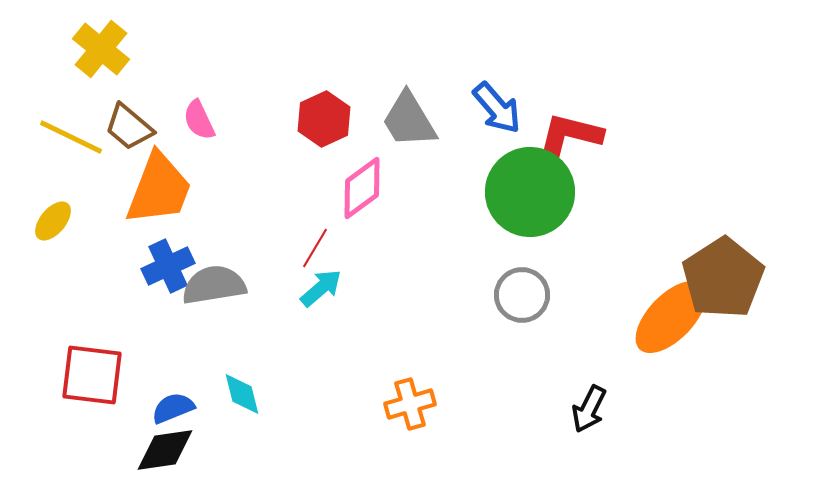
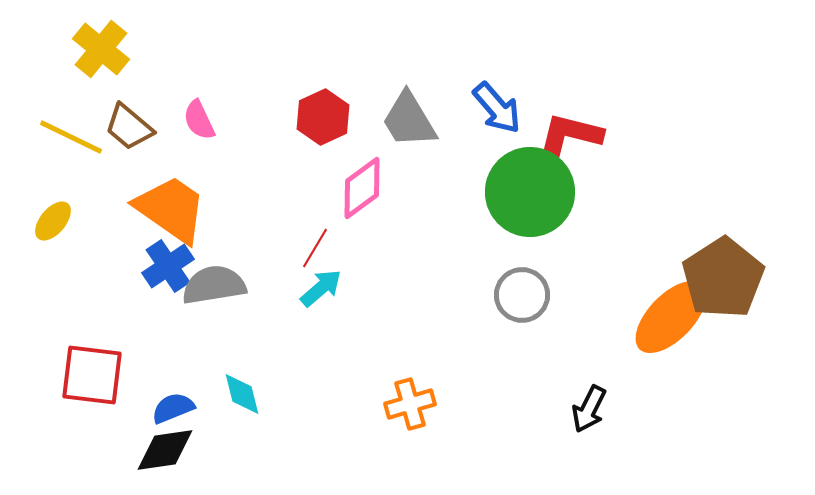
red hexagon: moved 1 px left, 2 px up
orange trapezoid: moved 12 px right, 20 px down; rotated 76 degrees counterclockwise
blue cross: rotated 9 degrees counterclockwise
